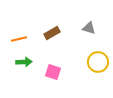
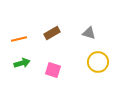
gray triangle: moved 5 px down
green arrow: moved 2 px left, 1 px down; rotated 14 degrees counterclockwise
pink square: moved 2 px up
